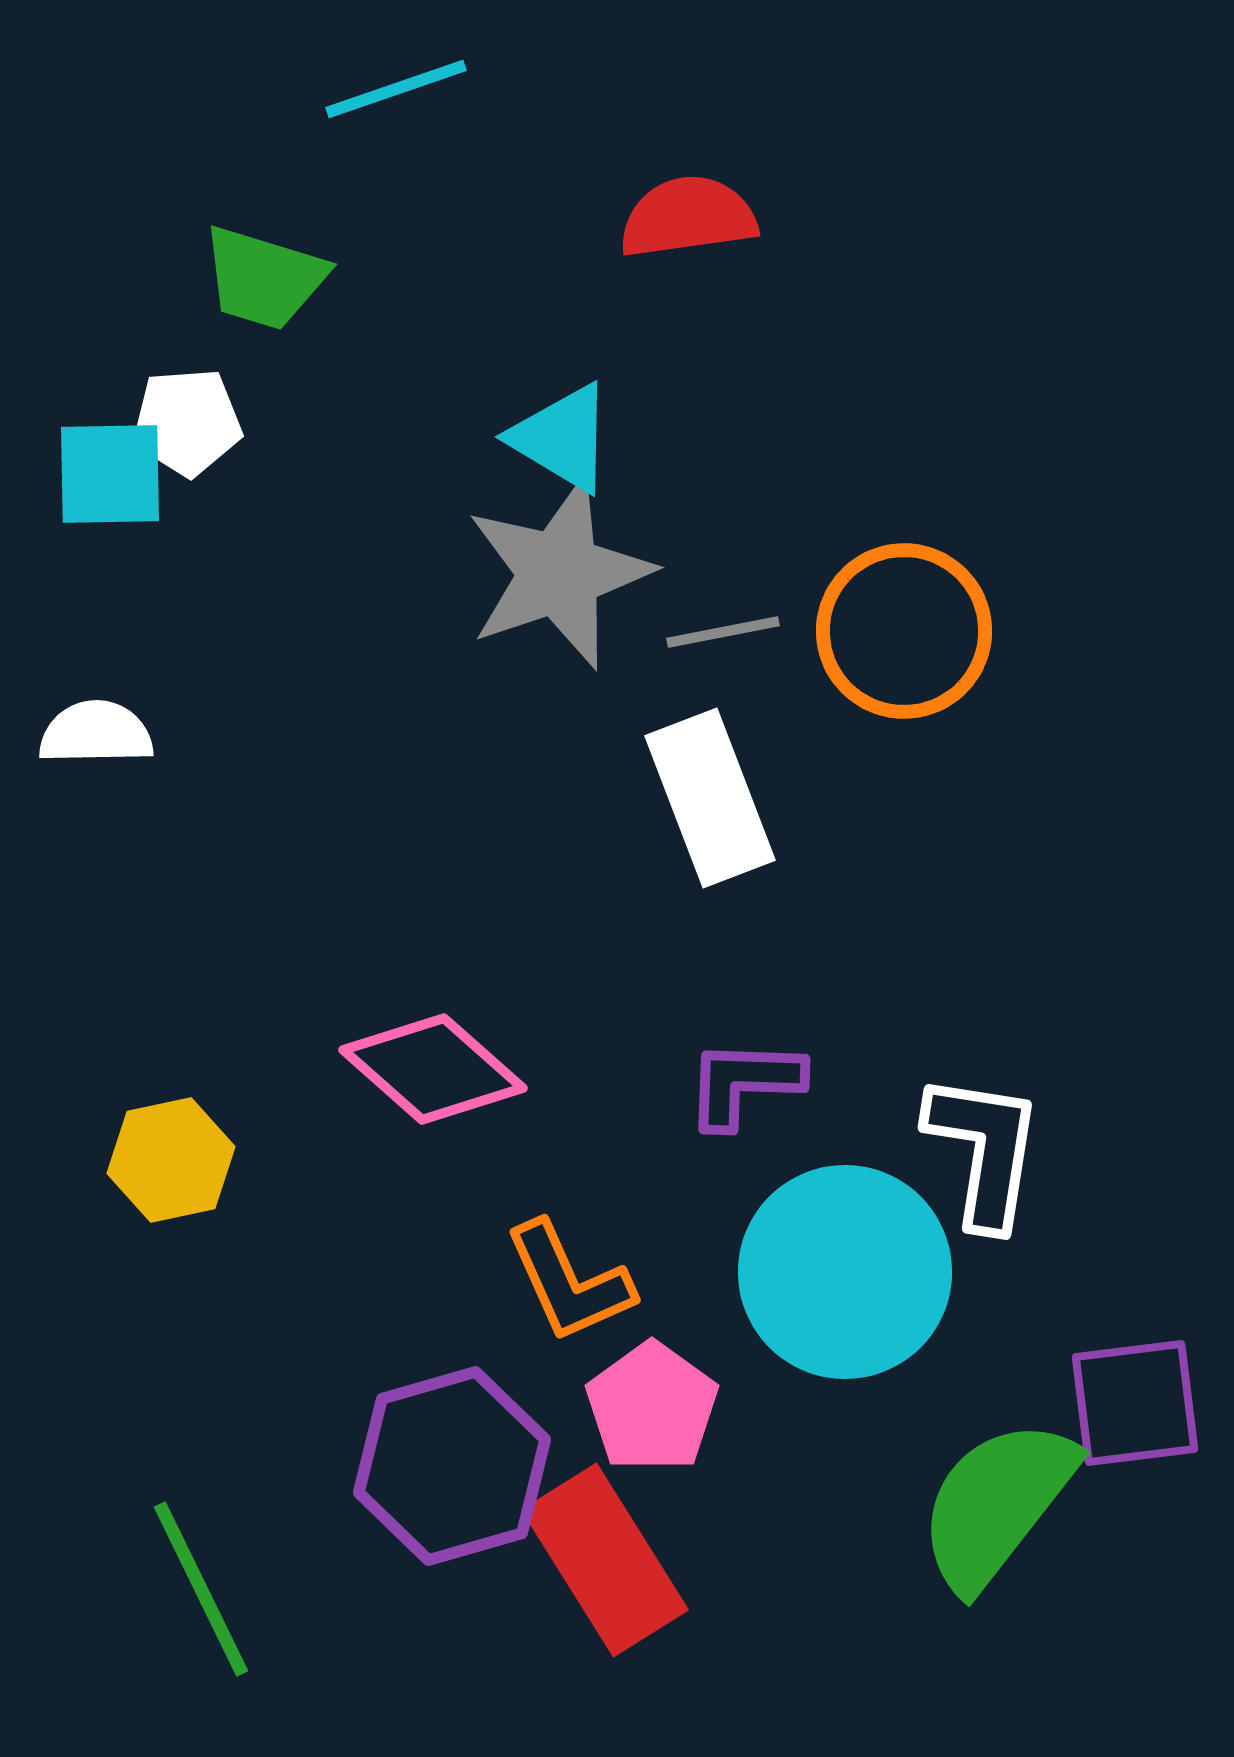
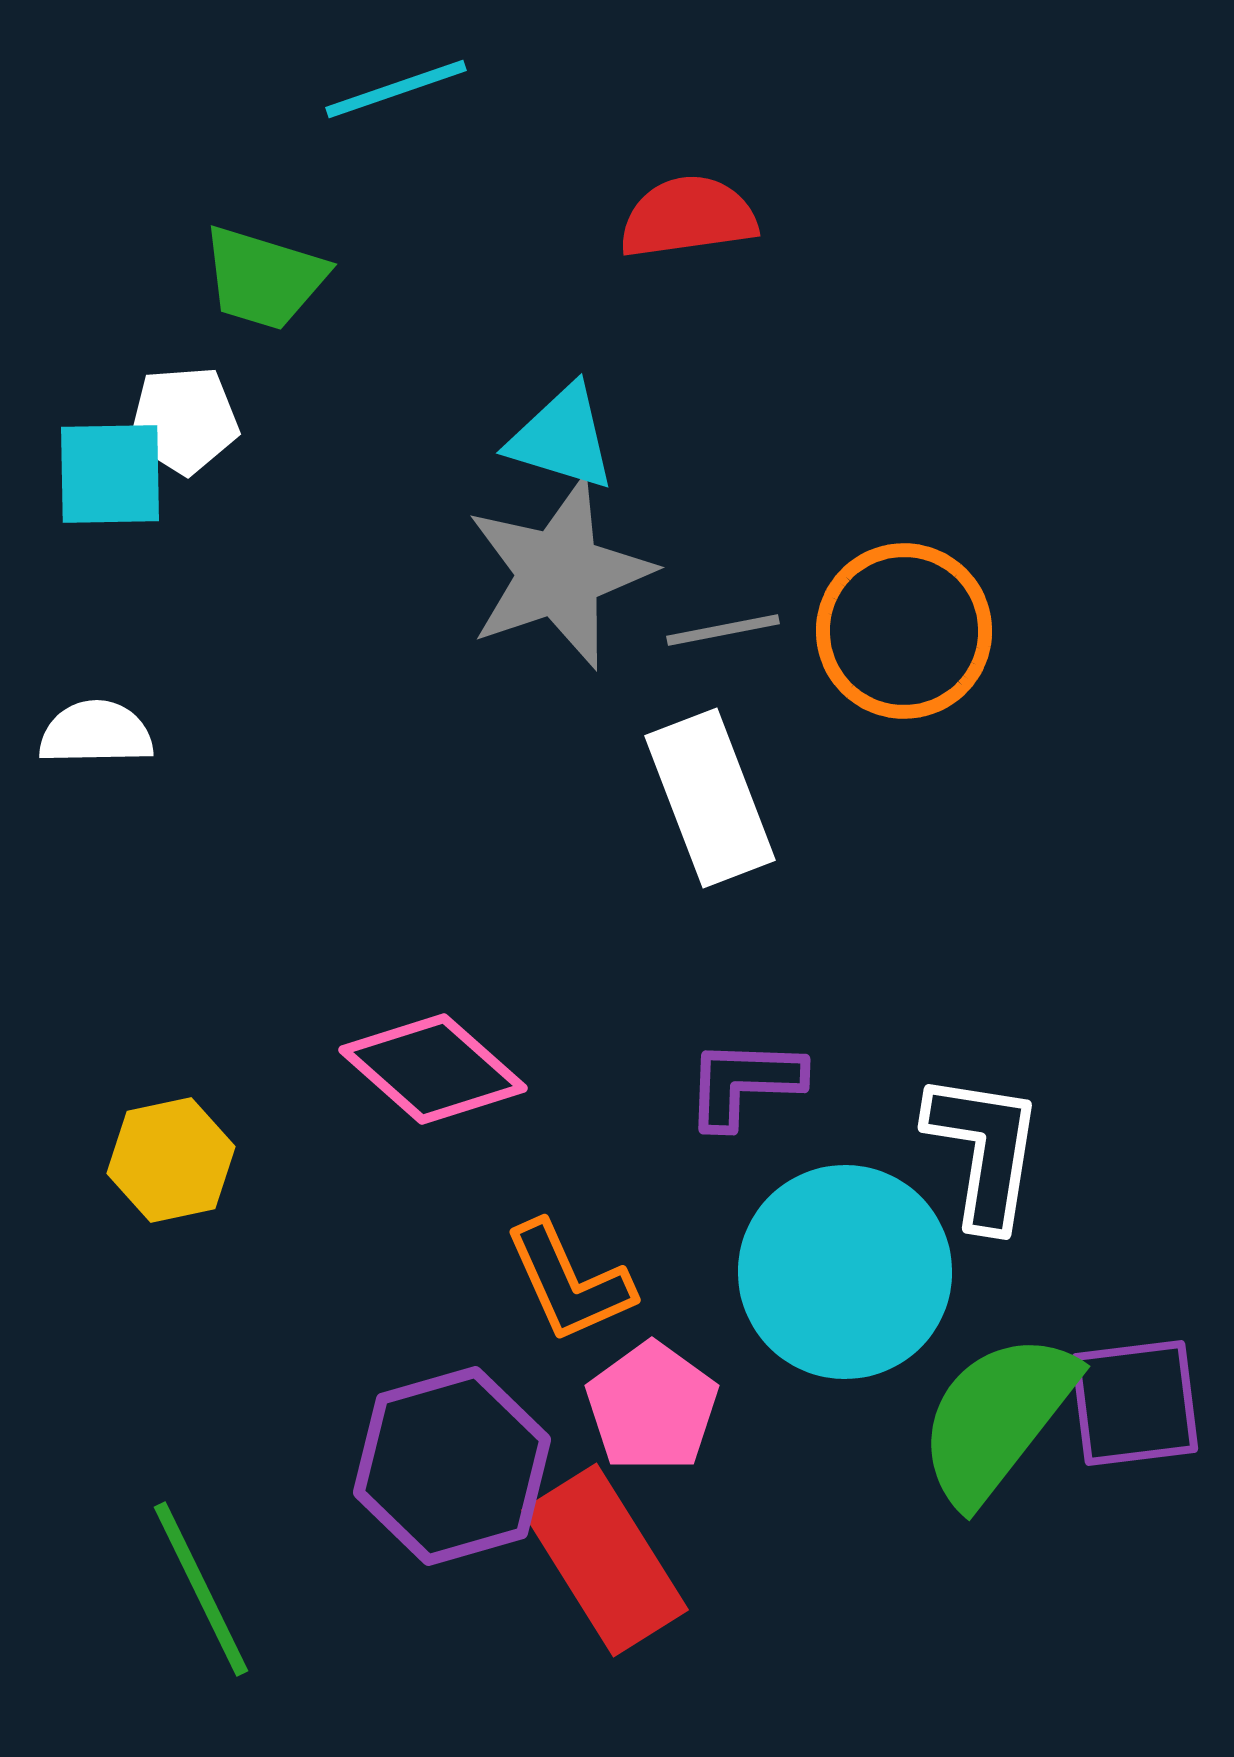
white pentagon: moved 3 px left, 2 px up
cyan triangle: rotated 14 degrees counterclockwise
gray line: moved 2 px up
green semicircle: moved 86 px up
